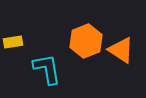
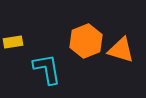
orange triangle: rotated 16 degrees counterclockwise
